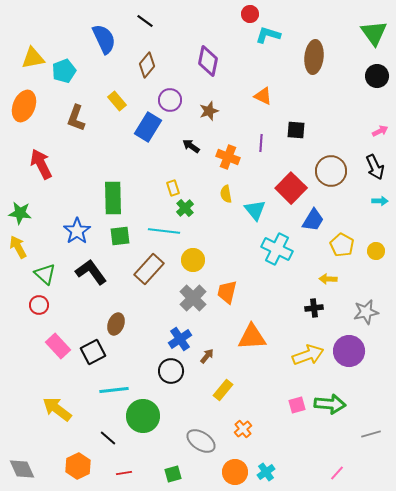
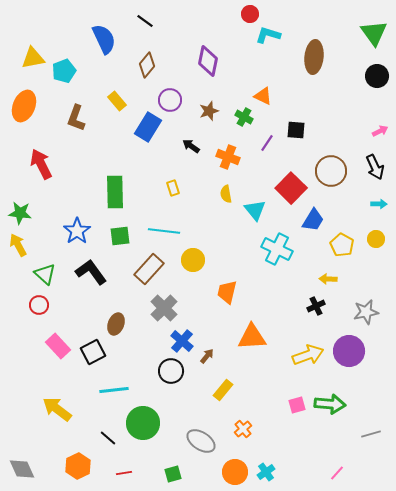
purple line at (261, 143): moved 6 px right; rotated 30 degrees clockwise
green rectangle at (113, 198): moved 2 px right, 6 px up
cyan arrow at (380, 201): moved 1 px left, 3 px down
green cross at (185, 208): moved 59 px right, 91 px up; rotated 18 degrees counterclockwise
yellow arrow at (18, 247): moved 2 px up
yellow circle at (376, 251): moved 12 px up
gray cross at (193, 298): moved 29 px left, 10 px down
black cross at (314, 308): moved 2 px right, 2 px up; rotated 18 degrees counterclockwise
blue cross at (180, 339): moved 2 px right, 2 px down; rotated 15 degrees counterclockwise
green circle at (143, 416): moved 7 px down
